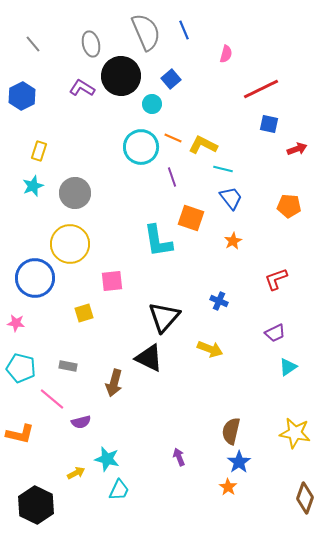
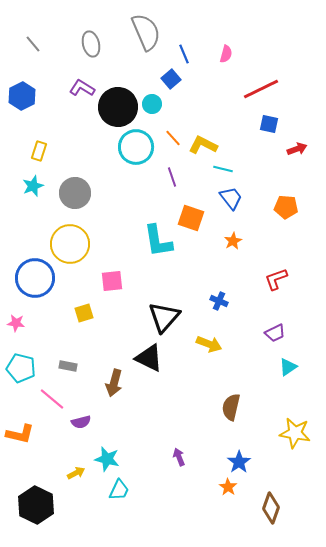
blue line at (184, 30): moved 24 px down
black circle at (121, 76): moved 3 px left, 31 px down
orange line at (173, 138): rotated 24 degrees clockwise
cyan circle at (141, 147): moved 5 px left
orange pentagon at (289, 206): moved 3 px left, 1 px down
yellow arrow at (210, 349): moved 1 px left, 5 px up
brown semicircle at (231, 431): moved 24 px up
brown diamond at (305, 498): moved 34 px left, 10 px down
